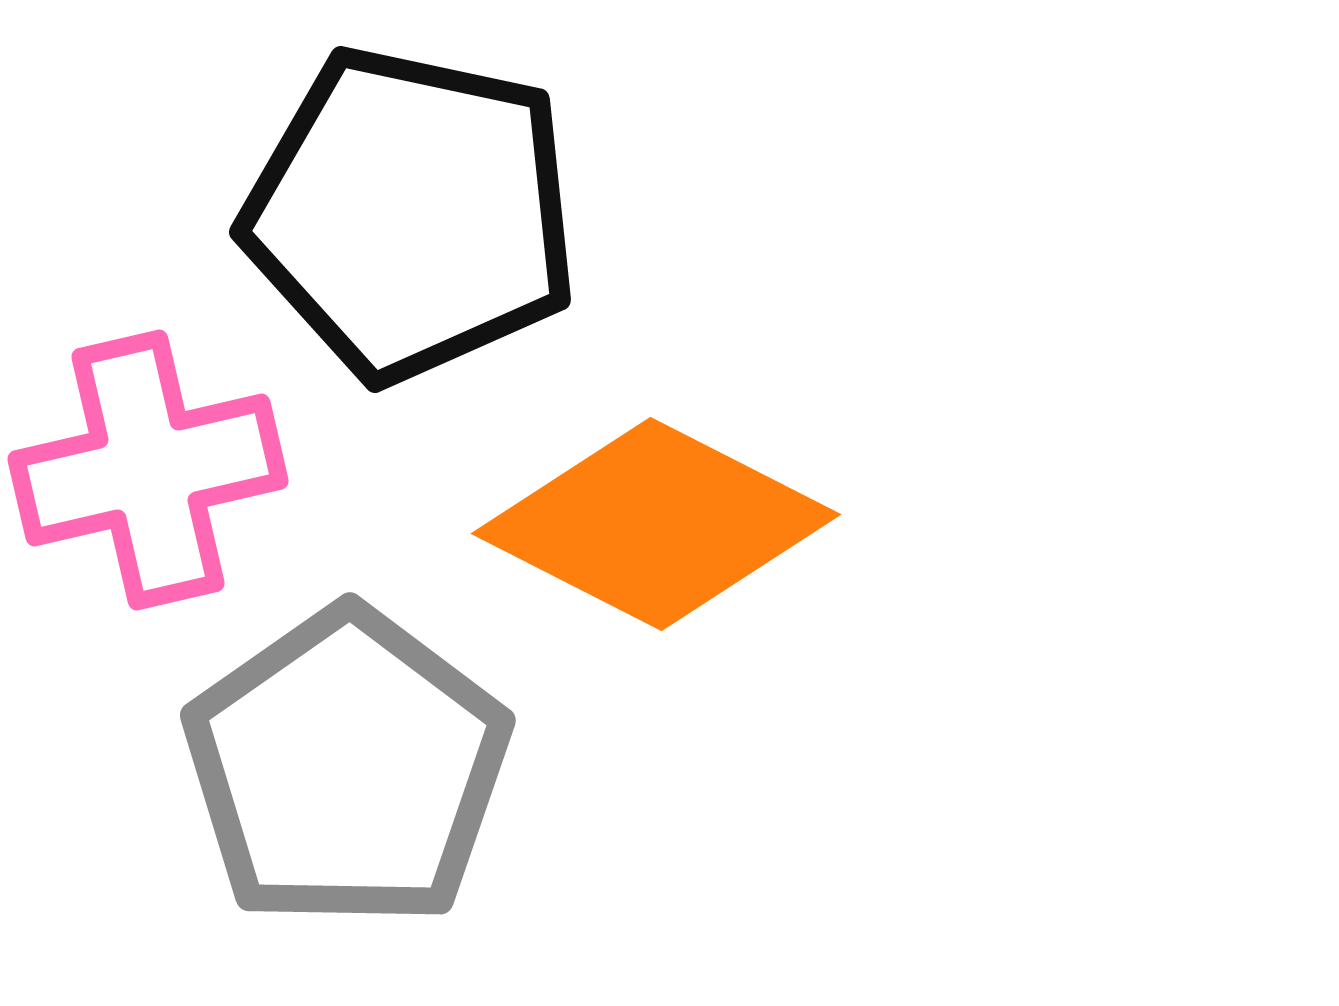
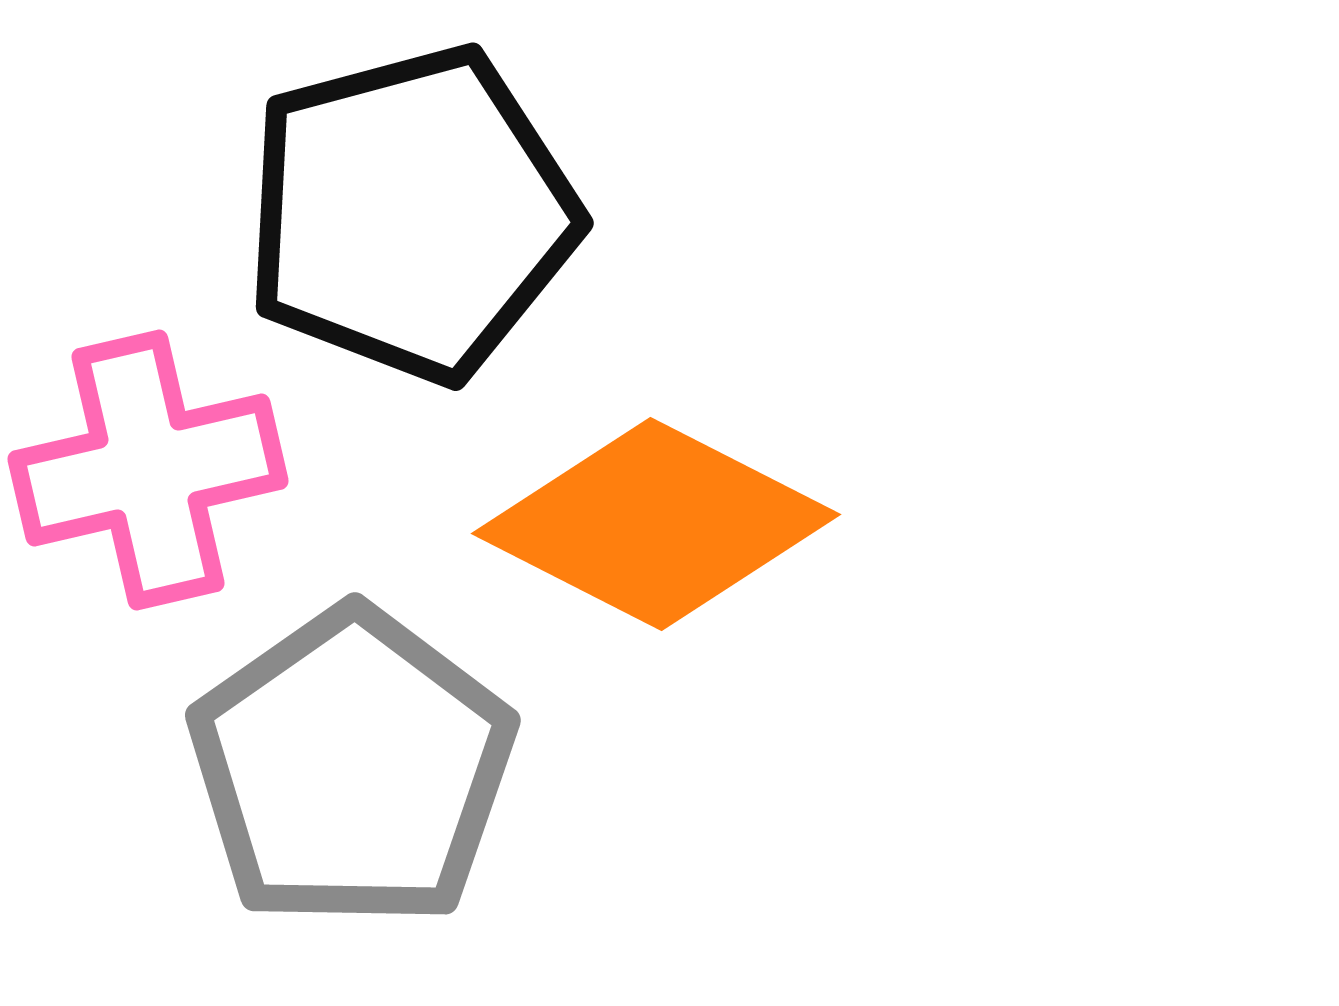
black pentagon: rotated 27 degrees counterclockwise
gray pentagon: moved 5 px right
